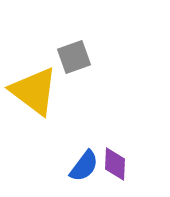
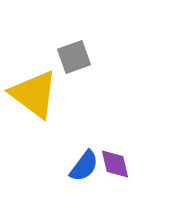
yellow triangle: moved 3 px down
purple diamond: rotated 16 degrees counterclockwise
